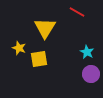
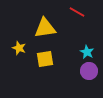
yellow triangle: rotated 50 degrees clockwise
yellow square: moved 6 px right
purple circle: moved 2 px left, 3 px up
